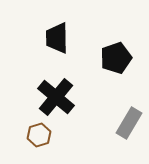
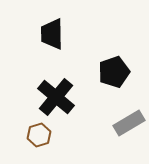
black trapezoid: moved 5 px left, 4 px up
black pentagon: moved 2 px left, 14 px down
gray rectangle: rotated 28 degrees clockwise
